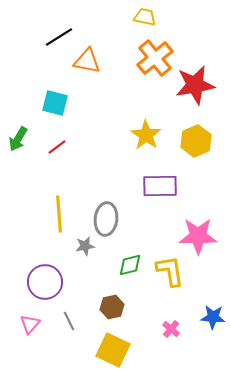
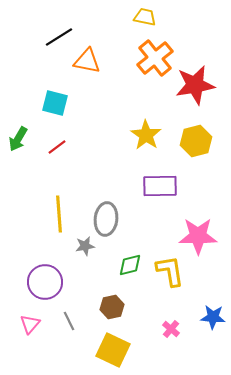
yellow hexagon: rotated 8 degrees clockwise
